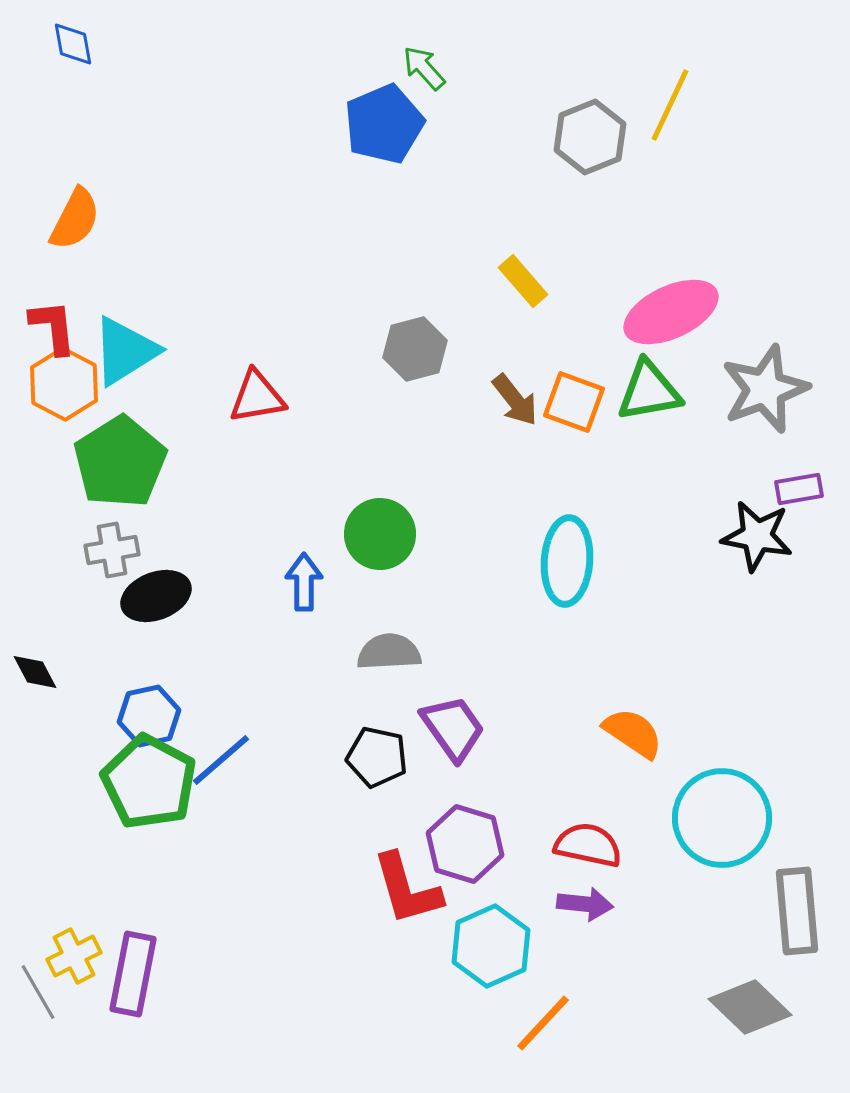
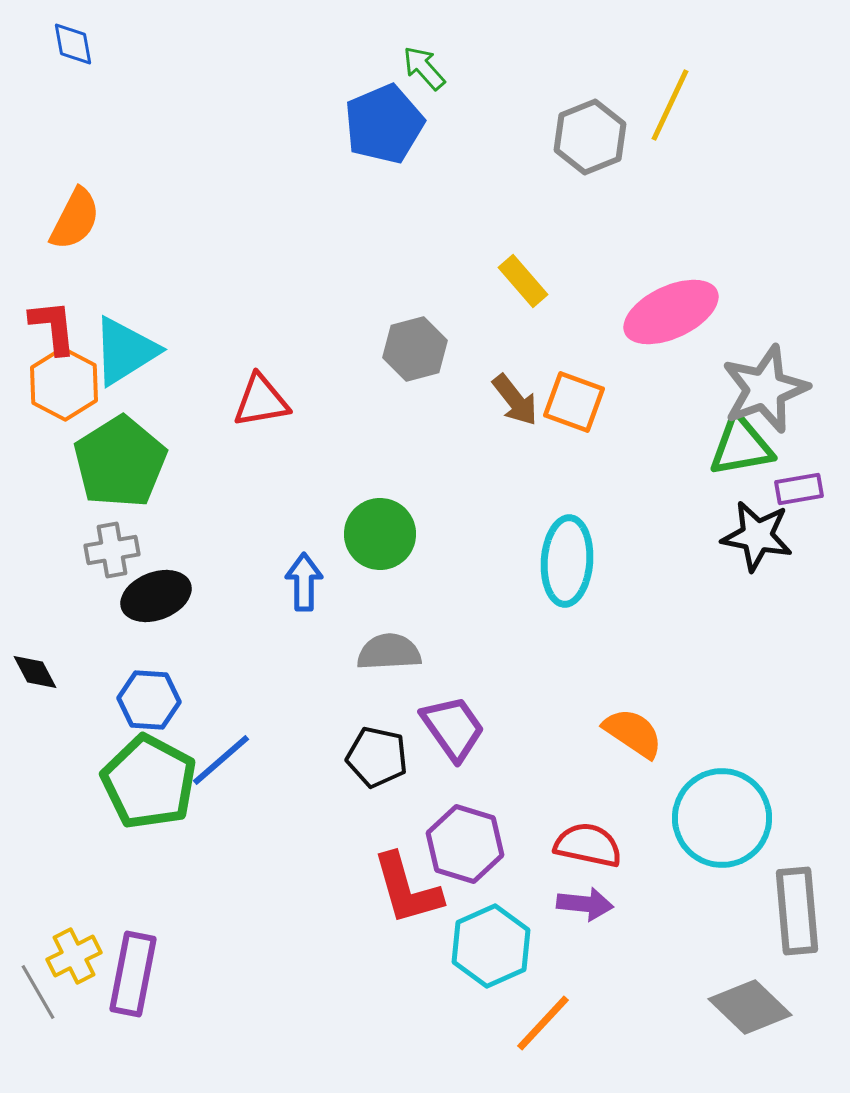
green triangle at (649, 391): moved 92 px right, 55 px down
red triangle at (257, 397): moved 4 px right, 4 px down
blue hexagon at (149, 716): moved 16 px up; rotated 16 degrees clockwise
